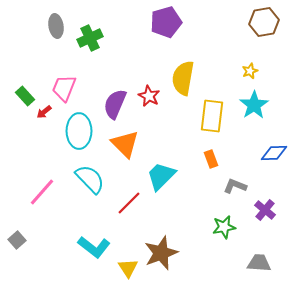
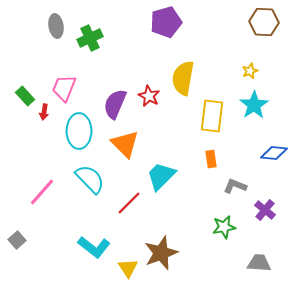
brown hexagon: rotated 12 degrees clockwise
red arrow: rotated 42 degrees counterclockwise
blue diamond: rotated 8 degrees clockwise
orange rectangle: rotated 12 degrees clockwise
